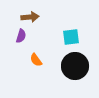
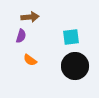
orange semicircle: moved 6 px left; rotated 16 degrees counterclockwise
